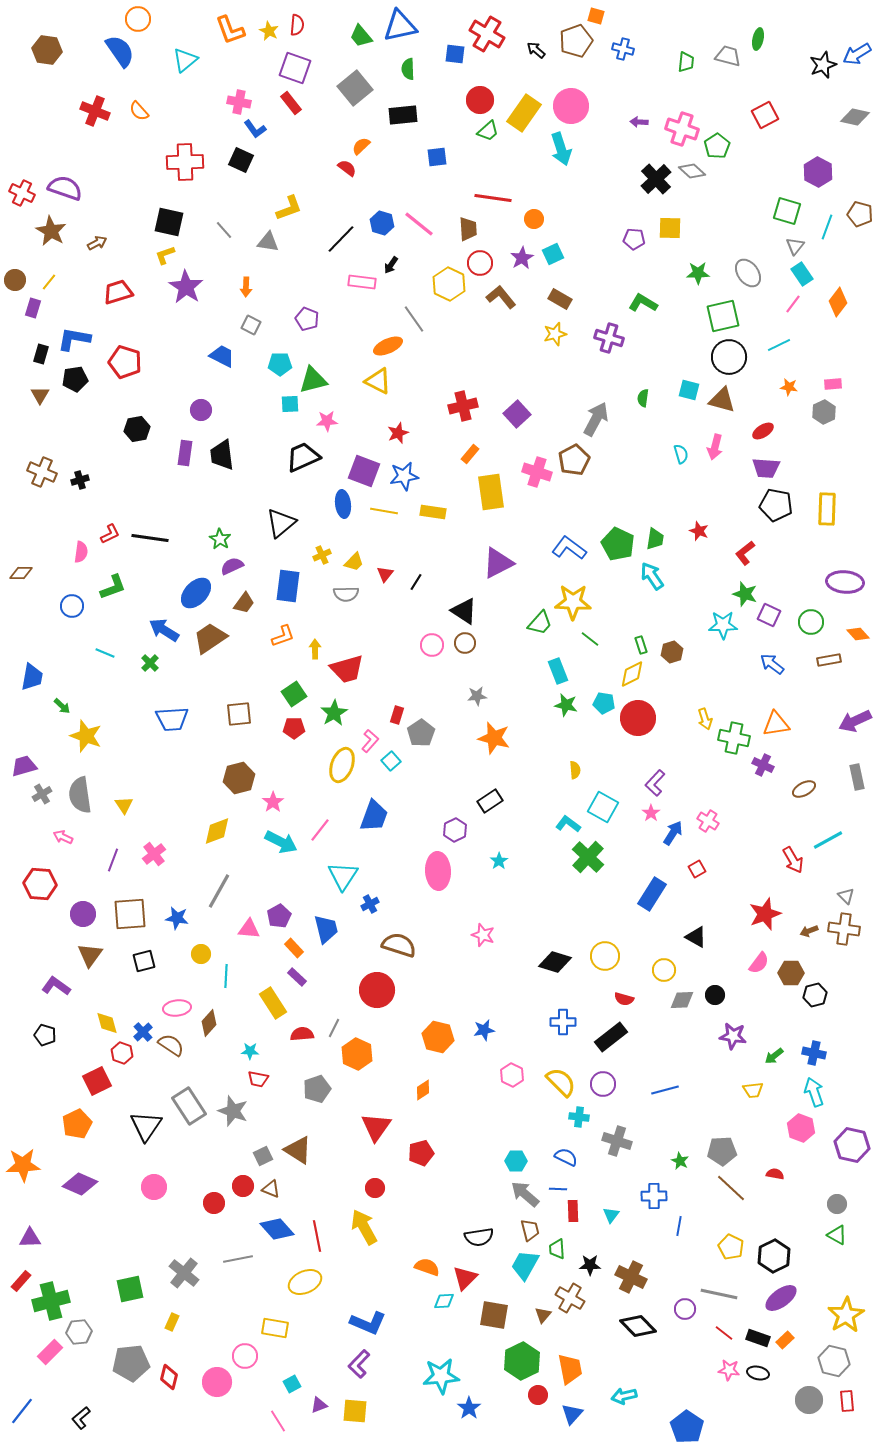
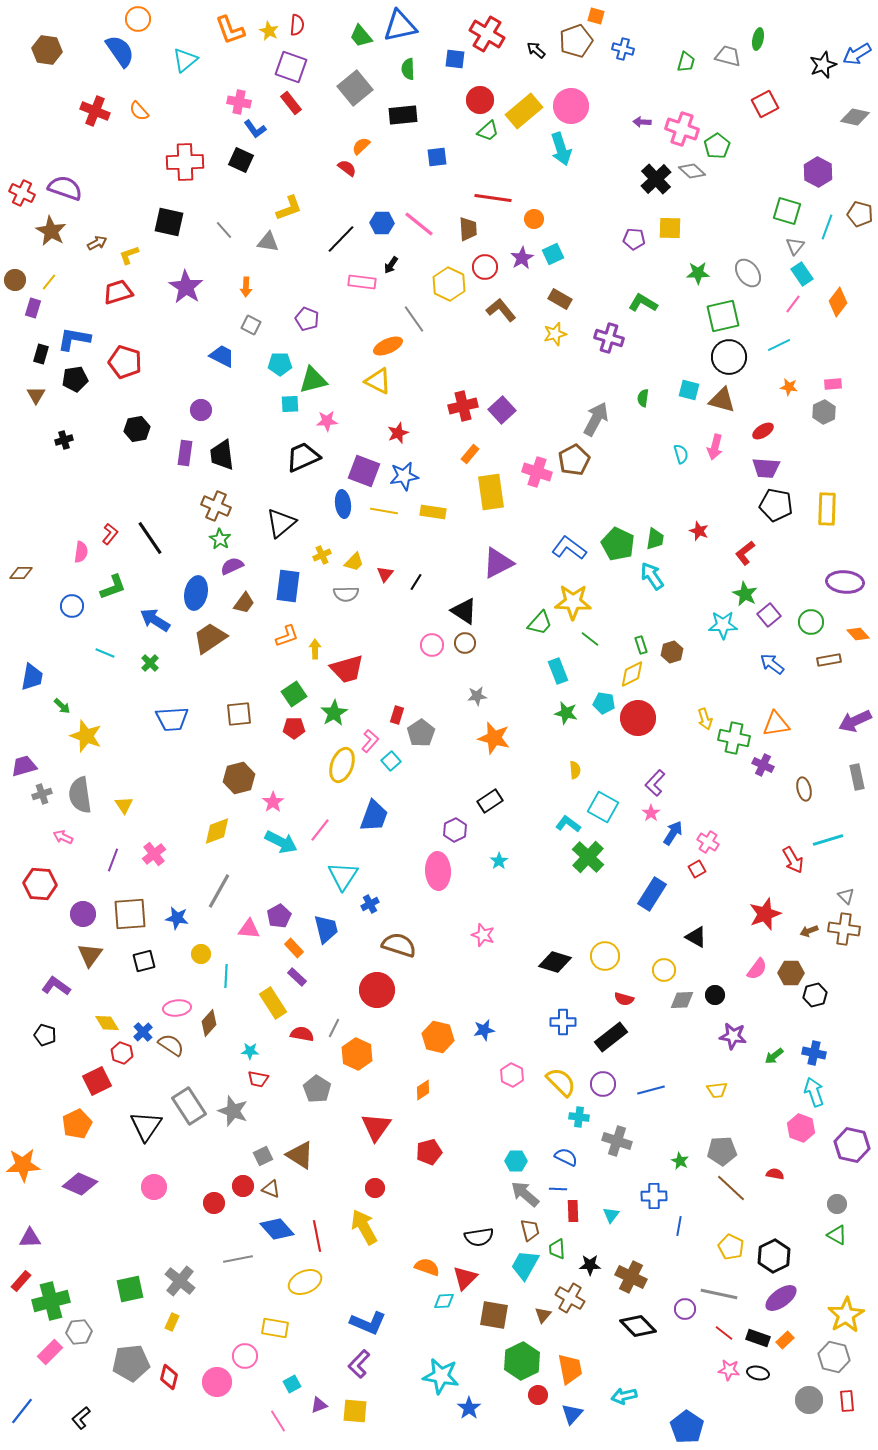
blue square at (455, 54): moved 5 px down
green trapezoid at (686, 62): rotated 10 degrees clockwise
purple square at (295, 68): moved 4 px left, 1 px up
yellow rectangle at (524, 113): moved 2 px up; rotated 15 degrees clockwise
red square at (765, 115): moved 11 px up
purple arrow at (639, 122): moved 3 px right
blue hexagon at (382, 223): rotated 15 degrees counterclockwise
yellow L-shape at (165, 255): moved 36 px left
red circle at (480, 263): moved 5 px right, 4 px down
brown L-shape at (501, 297): moved 13 px down
brown triangle at (40, 395): moved 4 px left
purple square at (517, 414): moved 15 px left, 4 px up
brown cross at (42, 472): moved 174 px right, 34 px down
black cross at (80, 480): moved 16 px left, 40 px up
red L-shape at (110, 534): rotated 25 degrees counterclockwise
black line at (150, 538): rotated 48 degrees clockwise
blue ellipse at (196, 593): rotated 32 degrees counterclockwise
green star at (745, 594): rotated 10 degrees clockwise
purple square at (769, 615): rotated 25 degrees clockwise
blue arrow at (164, 630): moved 9 px left, 10 px up
orange L-shape at (283, 636): moved 4 px right
green star at (566, 705): moved 8 px down
brown ellipse at (804, 789): rotated 75 degrees counterclockwise
gray cross at (42, 794): rotated 12 degrees clockwise
pink cross at (708, 821): moved 21 px down
cyan line at (828, 840): rotated 12 degrees clockwise
pink semicircle at (759, 963): moved 2 px left, 6 px down
yellow diamond at (107, 1023): rotated 15 degrees counterclockwise
red semicircle at (302, 1034): rotated 15 degrees clockwise
gray pentagon at (317, 1089): rotated 20 degrees counterclockwise
blue line at (665, 1090): moved 14 px left
yellow trapezoid at (753, 1090): moved 36 px left
brown triangle at (298, 1150): moved 2 px right, 5 px down
red pentagon at (421, 1153): moved 8 px right, 1 px up
gray cross at (184, 1273): moved 4 px left, 8 px down
gray hexagon at (834, 1361): moved 4 px up
cyan star at (441, 1376): rotated 15 degrees clockwise
